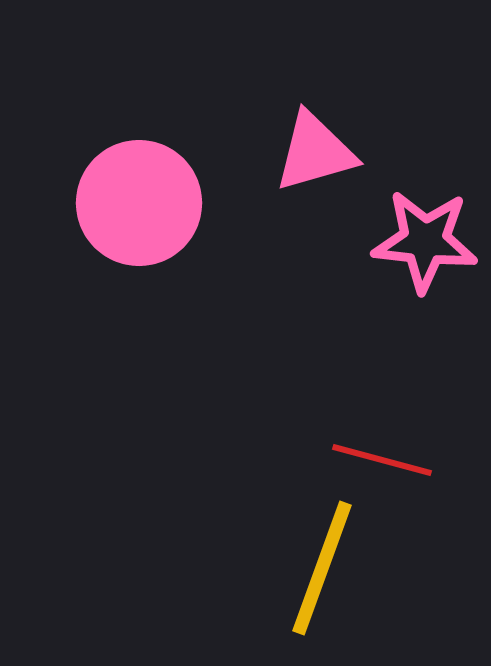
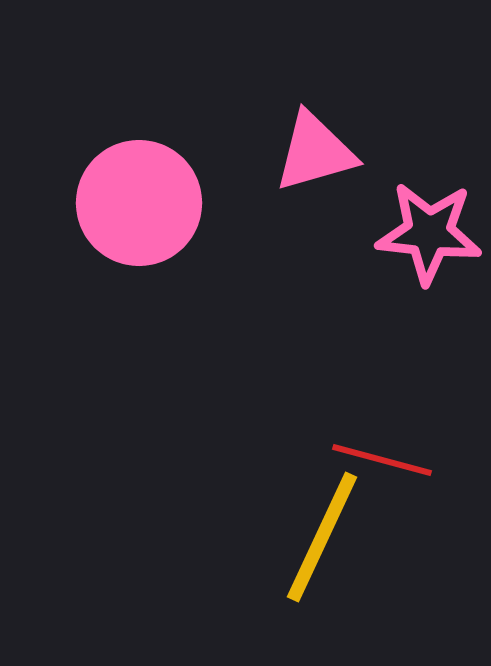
pink star: moved 4 px right, 8 px up
yellow line: moved 31 px up; rotated 5 degrees clockwise
